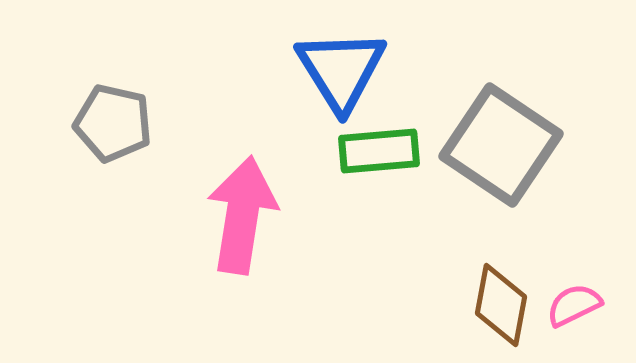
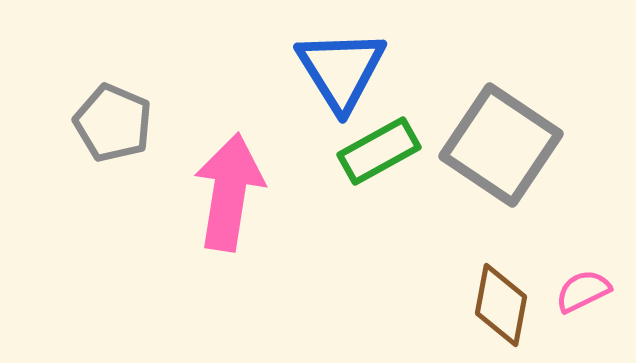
gray pentagon: rotated 10 degrees clockwise
green rectangle: rotated 24 degrees counterclockwise
pink arrow: moved 13 px left, 23 px up
pink semicircle: moved 9 px right, 14 px up
